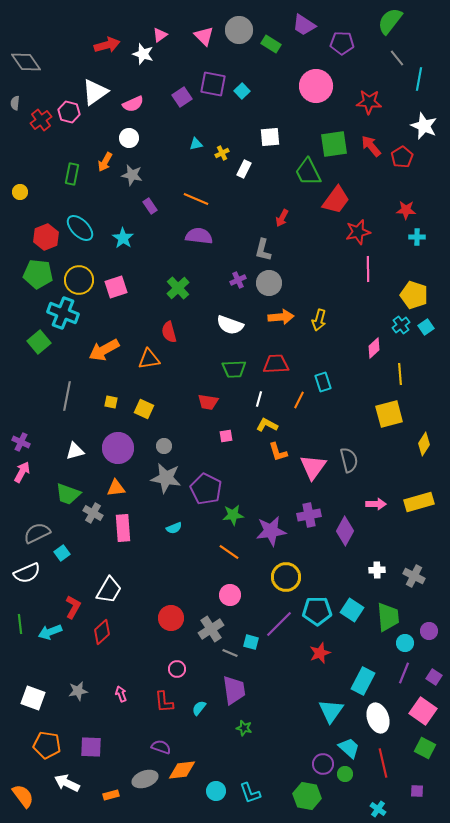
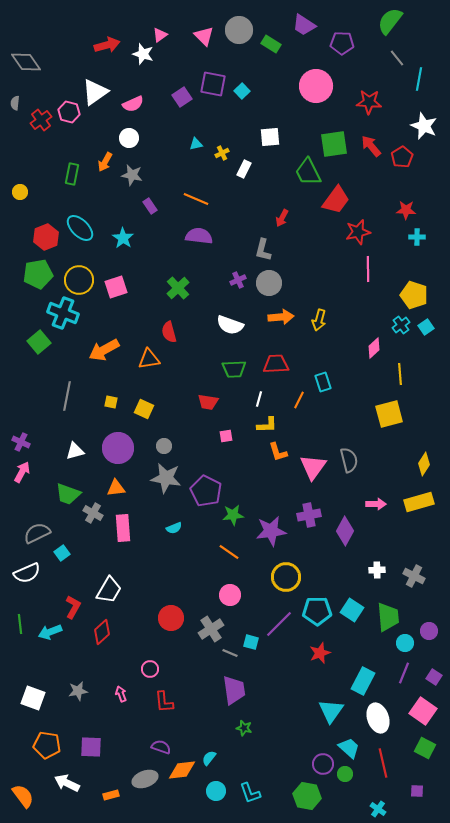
green pentagon at (38, 274): rotated 16 degrees counterclockwise
yellow L-shape at (267, 425): rotated 150 degrees clockwise
yellow diamond at (424, 444): moved 20 px down
purple pentagon at (206, 489): moved 2 px down
pink circle at (177, 669): moved 27 px left
cyan semicircle at (199, 708): moved 10 px right, 50 px down
